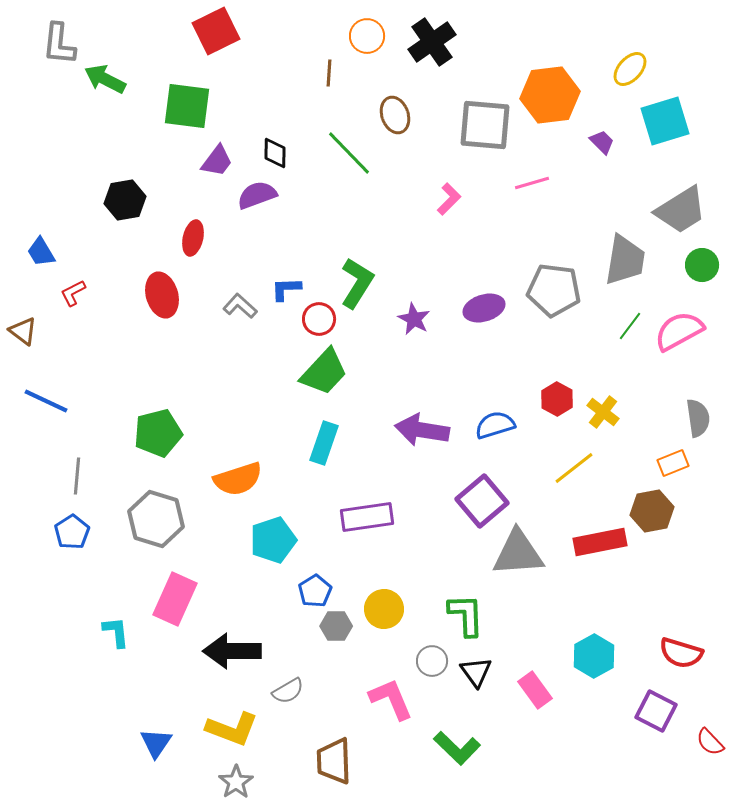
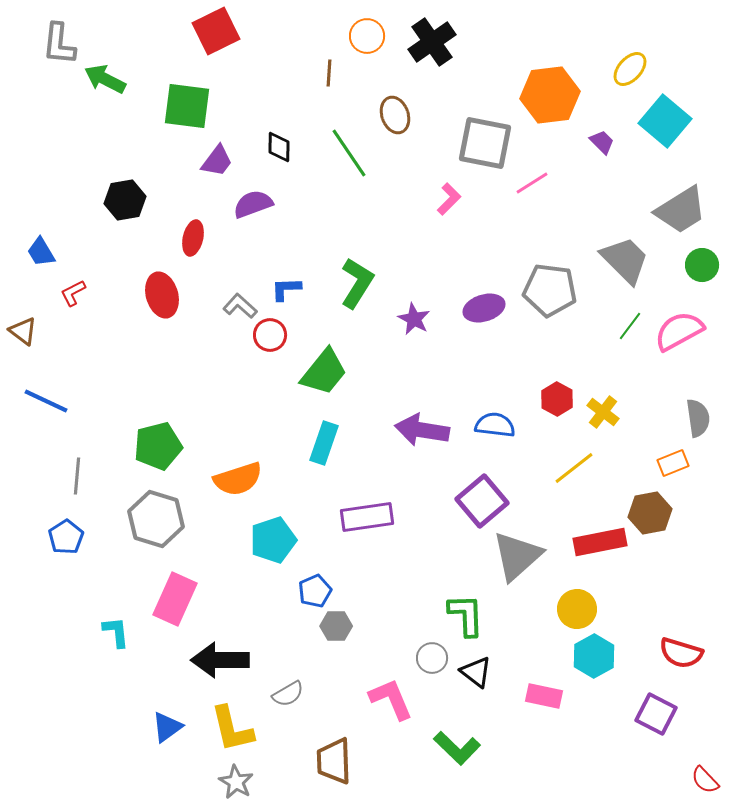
cyan square at (665, 121): rotated 33 degrees counterclockwise
gray square at (485, 125): moved 18 px down; rotated 6 degrees clockwise
black diamond at (275, 153): moved 4 px right, 6 px up
green line at (349, 153): rotated 10 degrees clockwise
pink line at (532, 183): rotated 16 degrees counterclockwise
purple semicircle at (257, 195): moved 4 px left, 9 px down
gray trapezoid at (625, 260): rotated 54 degrees counterclockwise
gray pentagon at (554, 290): moved 4 px left
red circle at (319, 319): moved 49 px left, 16 px down
green trapezoid at (324, 372): rotated 4 degrees counterclockwise
blue semicircle at (495, 425): rotated 24 degrees clockwise
green pentagon at (158, 433): moved 13 px down
brown hexagon at (652, 511): moved 2 px left, 2 px down
blue pentagon at (72, 532): moved 6 px left, 5 px down
gray triangle at (518, 553): moved 1 px left, 3 px down; rotated 38 degrees counterclockwise
blue pentagon at (315, 591): rotated 8 degrees clockwise
yellow circle at (384, 609): moved 193 px right
black arrow at (232, 651): moved 12 px left, 9 px down
gray circle at (432, 661): moved 3 px up
black triangle at (476, 672): rotated 16 degrees counterclockwise
pink rectangle at (535, 690): moved 9 px right, 6 px down; rotated 42 degrees counterclockwise
gray semicircle at (288, 691): moved 3 px down
purple square at (656, 711): moved 3 px down
yellow L-shape at (232, 729): rotated 56 degrees clockwise
red semicircle at (710, 742): moved 5 px left, 38 px down
blue triangle at (156, 743): moved 11 px right, 16 px up; rotated 20 degrees clockwise
gray star at (236, 782): rotated 8 degrees counterclockwise
